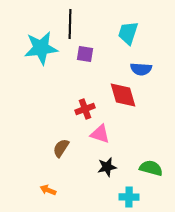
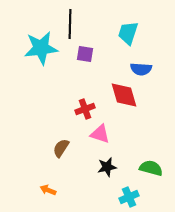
red diamond: moved 1 px right
cyan cross: rotated 24 degrees counterclockwise
